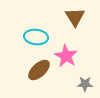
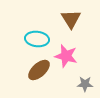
brown triangle: moved 4 px left, 2 px down
cyan ellipse: moved 1 px right, 2 px down
pink star: rotated 15 degrees counterclockwise
